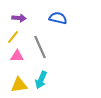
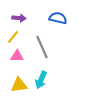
gray line: moved 2 px right
